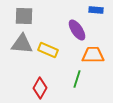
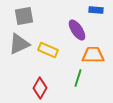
gray square: rotated 12 degrees counterclockwise
gray triangle: moved 3 px left; rotated 30 degrees counterclockwise
green line: moved 1 px right, 1 px up
